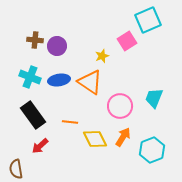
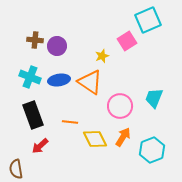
black rectangle: rotated 16 degrees clockwise
